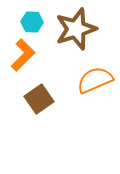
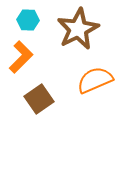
cyan hexagon: moved 4 px left, 2 px up
brown star: moved 2 px right; rotated 9 degrees counterclockwise
orange L-shape: moved 2 px left, 2 px down
